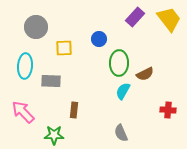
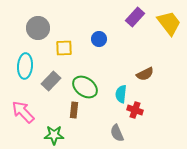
yellow trapezoid: moved 4 px down
gray circle: moved 2 px right, 1 px down
green ellipse: moved 34 px left, 24 px down; rotated 55 degrees counterclockwise
gray rectangle: rotated 48 degrees counterclockwise
cyan semicircle: moved 2 px left, 3 px down; rotated 24 degrees counterclockwise
red cross: moved 33 px left; rotated 14 degrees clockwise
gray semicircle: moved 4 px left
